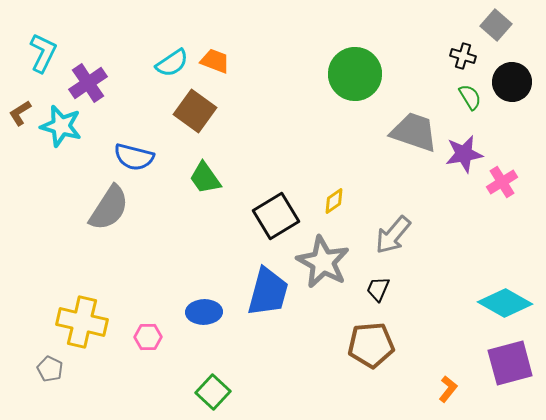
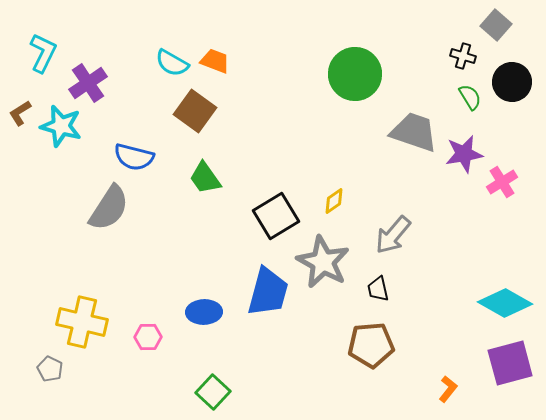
cyan semicircle: rotated 64 degrees clockwise
black trapezoid: rotated 36 degrees counterclockwise
